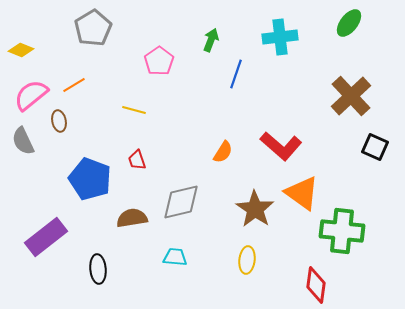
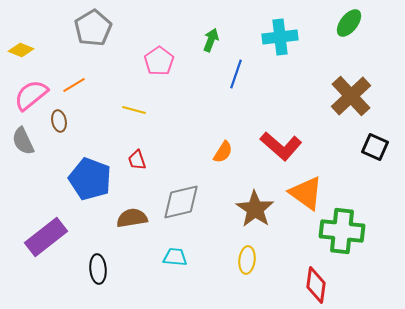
orange triangle: moved 4 px right
